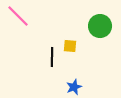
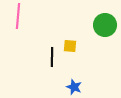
pink line: rotated 50 degrees clockwise
green circle: moved 5 px right, 1 px up
blue star: rotated 28 degrees counterclockwise
